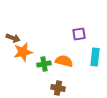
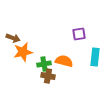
brown cross: moved 10 px left, 12 px up
